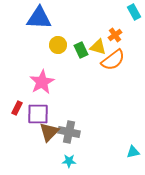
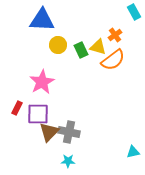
blue triangle: moved 3 px right, 2 px down
cyan star: moved 1 px left
